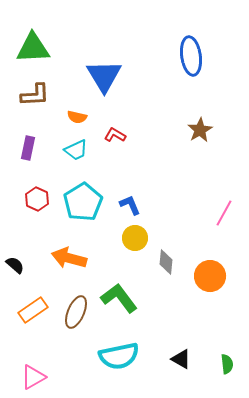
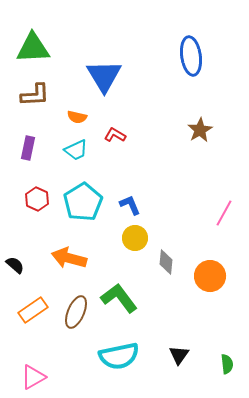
black triangle: moved 2 px left, 4 px up; rotated 35 degrees clockwise
